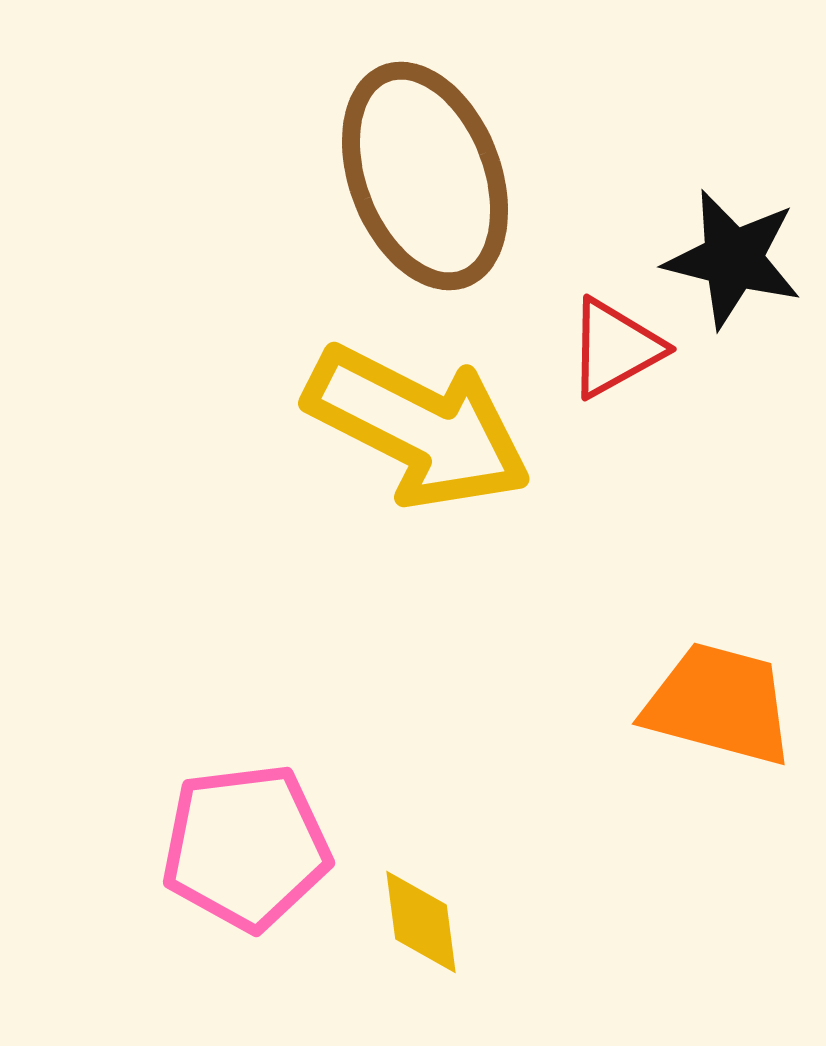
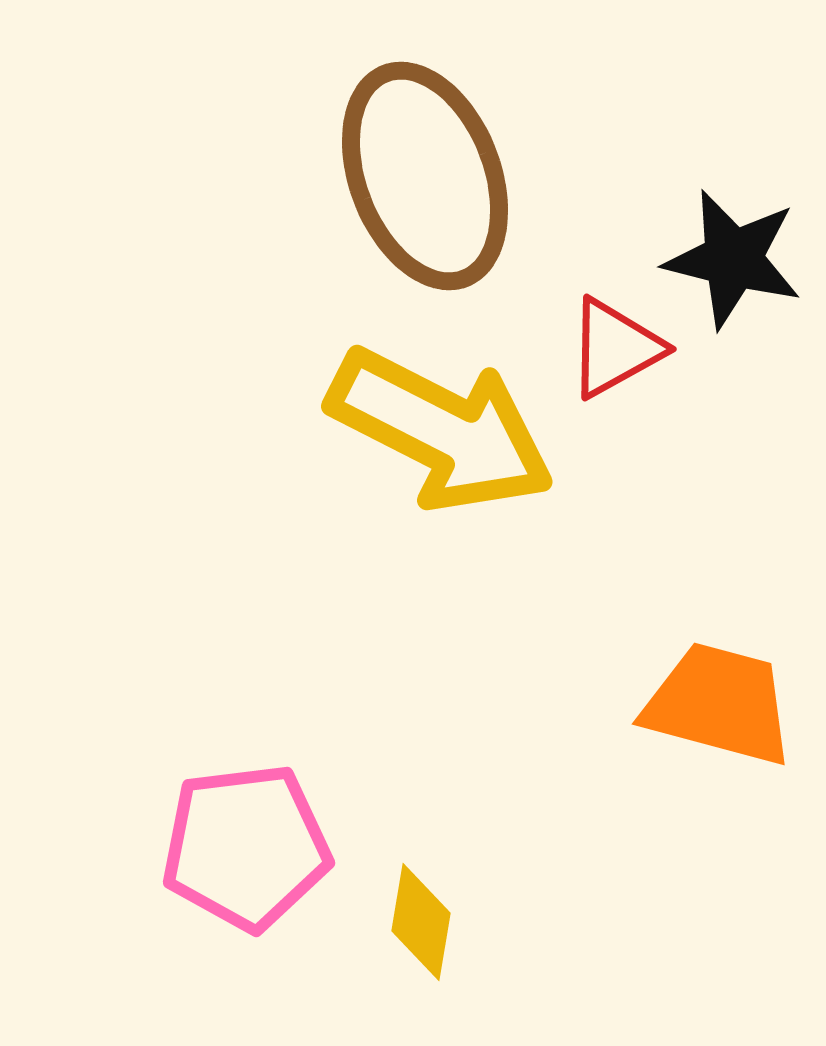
yellow arrow: moved 23 px right, 3 px down
yellow diamond: rotated 17 degrees clockwise
